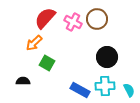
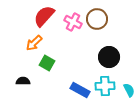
red semicircle: moved 1 px left, 2 px up
black circle: moved 2 px right
